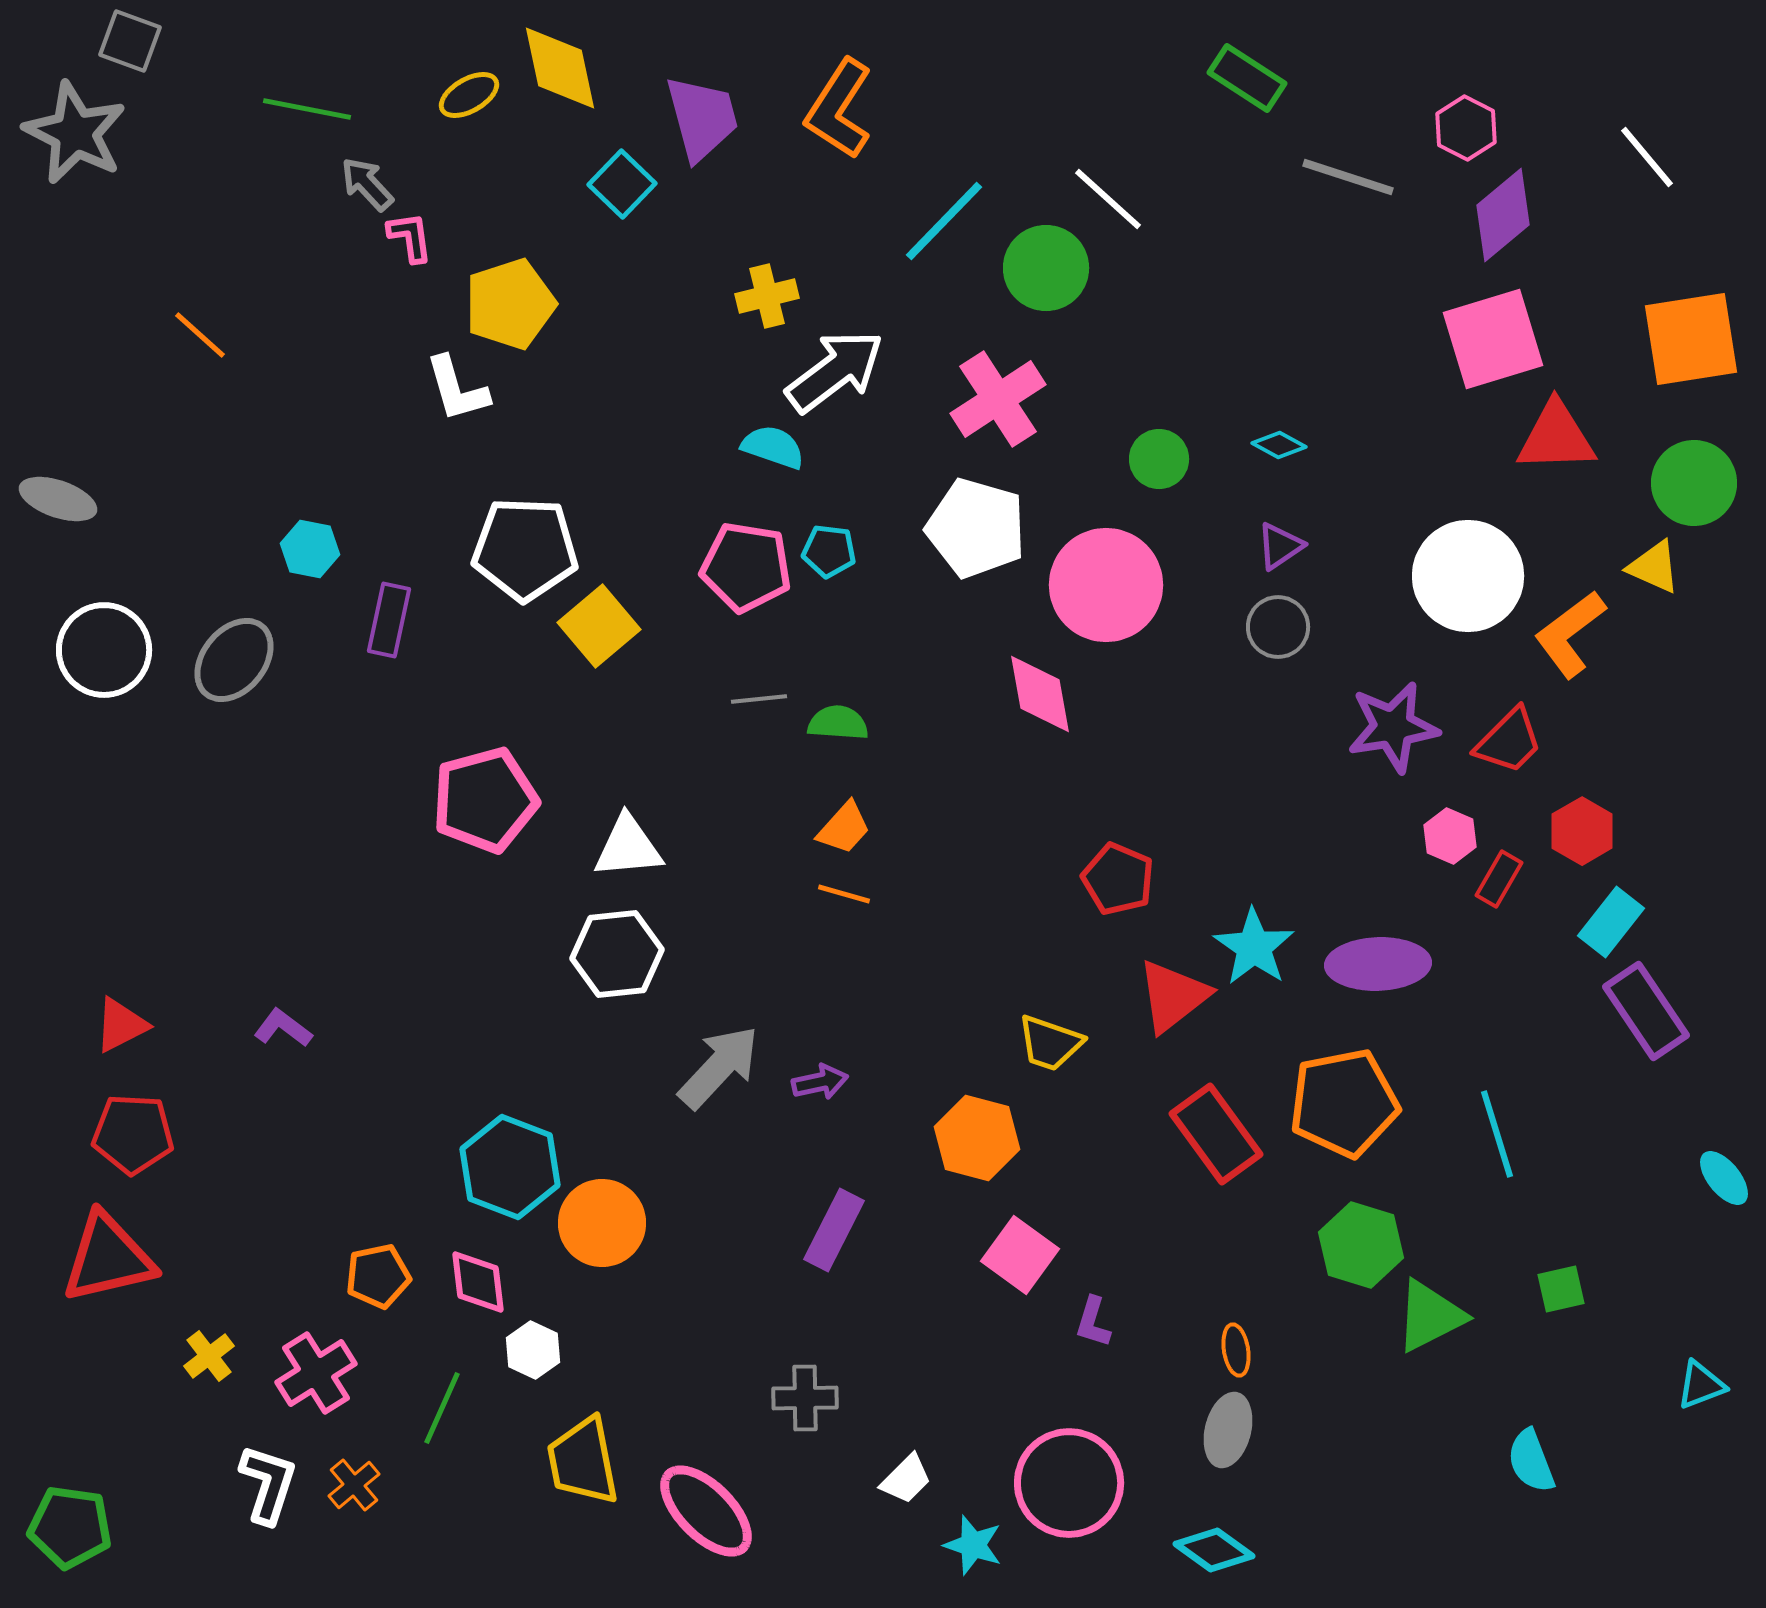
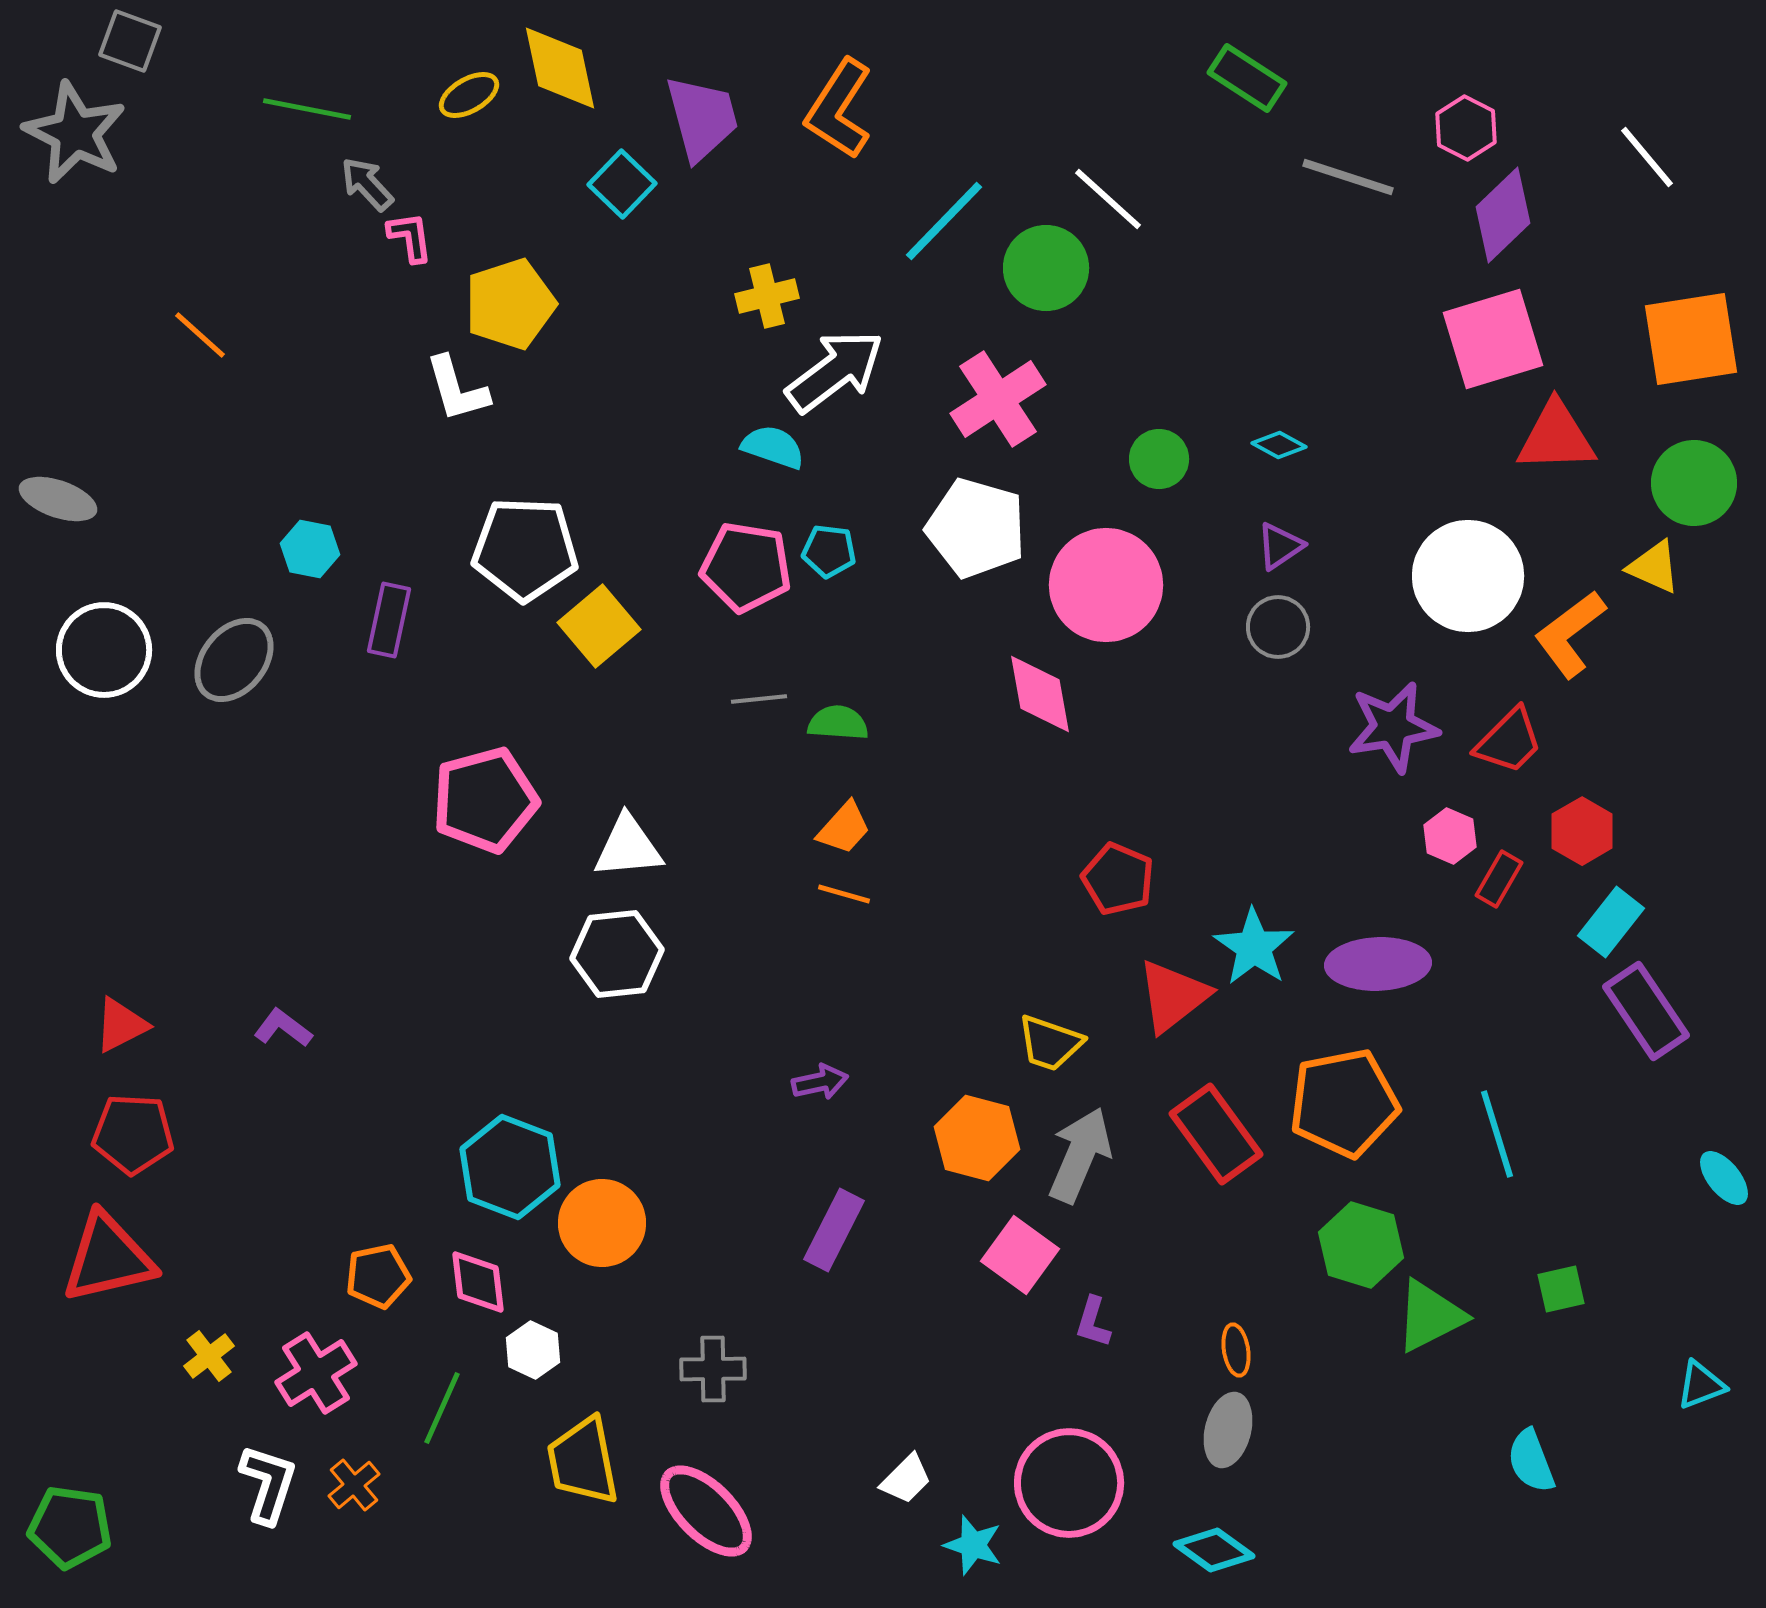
purple diamond at (1503, 215): rotated 4 degrees counterclockwise
gray arrow at (719, 1067): moved 361 px right, 88 px down; rotated 20 degrees counterclockwise
gray cross at (805, 1398): moved 92 px left, 29 px up
